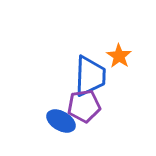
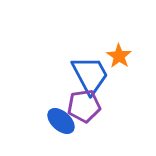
blue trapezoid: moved 1 px up; rotated 30 degrees counterclockwise
blue ellipse: rotated 12 degrees clockwise
